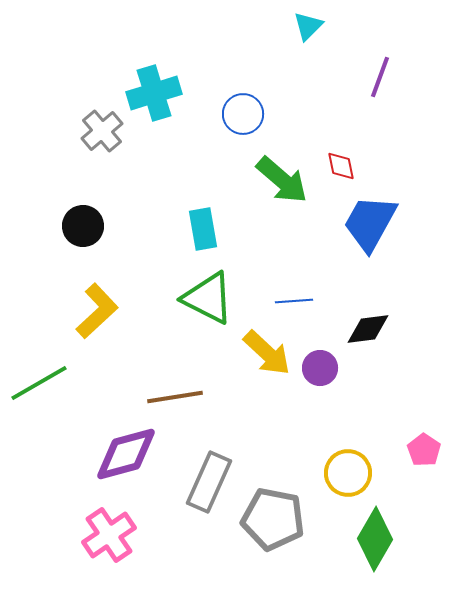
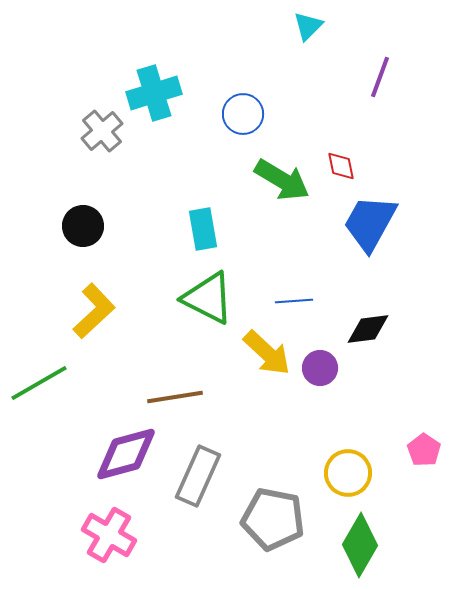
green arrow: rotated 10 degrees counterclockwise
yellow L-shape: moved 3 px left
gray rectangle: moved 11 px left, 6 px up
pink cross: rotated 26 degrees counterclockwise
green diamond: moved 15 px left, 6 px down
